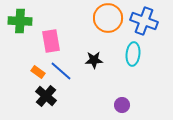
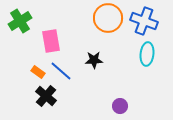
green cross: rotated 35 degrees counterclockwise
cyan ellipse: moved 14 px right
purple circle: moved 2 px left, 1 px down
